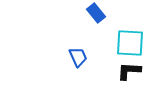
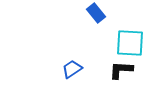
blue trapezoid: moved 6 px left, 12 px down; rotated 100 degrees counterclockwise
black L-shape: moved 8 px left, 1 px up
